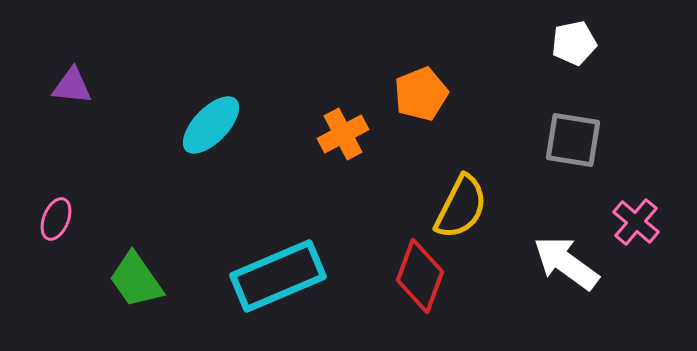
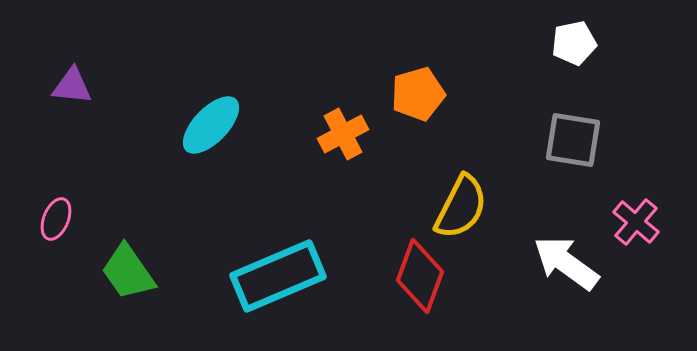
orange pentagon: moved 3 px left; rotated 6 degrees clockwise
green trapezoid: moved 8 px left, 8 px up
